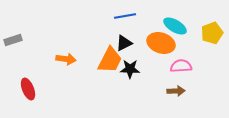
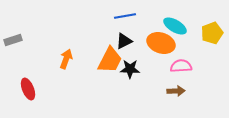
black triangle: moved 2 px up
orange arrow: rotated 78 degrees counterclockwise
